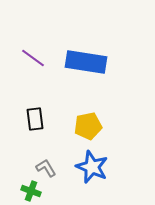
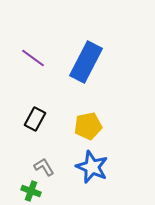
blue rectangle: rotated 72 degrees counterclockwise
black rectangle: rotated 35 degrees clockwise
gray L-shape: moved 2 px left, 1 px up
